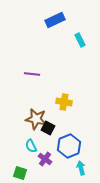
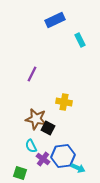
purple line: rotated 70 degrees counterclockwise
blue hexagon: moved 6 px left, 10 px down; rotated 15 degrees clockwise
purple cross: moved 2 px left
cyan arrow: moved 3 px left; rotated 128 degrees clockwise
